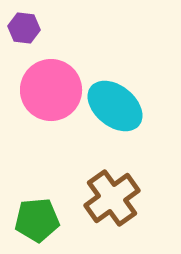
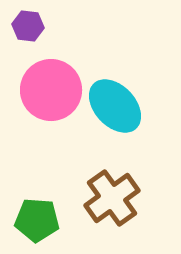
purple hexagon: moved 4 px right, 2 px up
cyan ellipse: rotated 8 degrees clockwise
green pentagon: rotated 9 degrees clockwise
